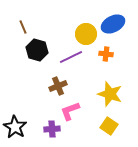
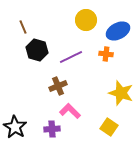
blue ellipse: moved 5 px right, 7 px down
yellow circle: moved 14 px up
yellow star: moved 11 px right, 1 px up
pink L-shape: rotated 65 degrees clockwise
yellow square: moved 1 px down
